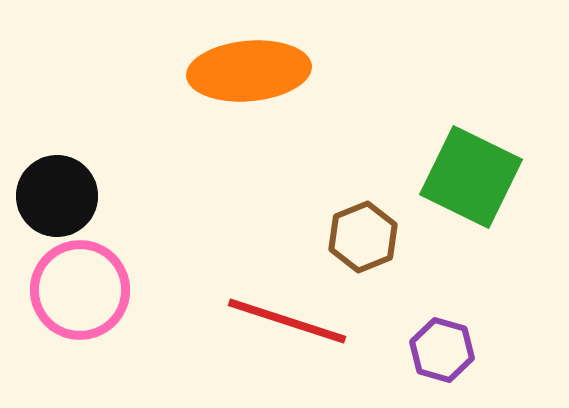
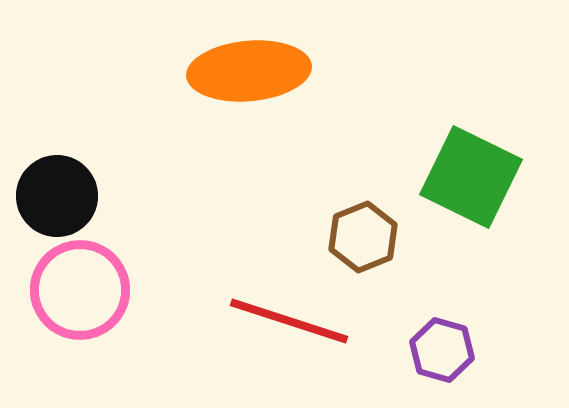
red line: moved 2 px right
